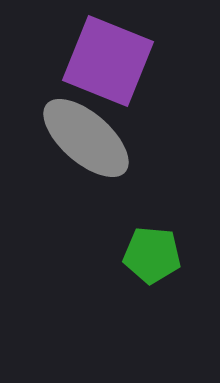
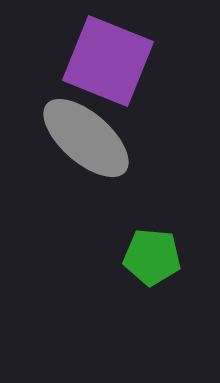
green pentagon: moved 2 px down
